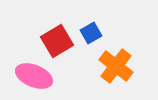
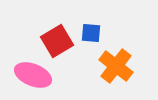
blue square: rotated 35 degrees clockwise
pink ellipse: moved 1 px left, 1 px up
